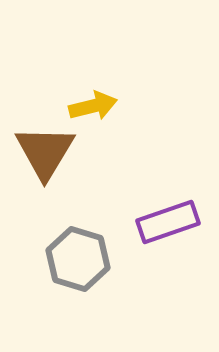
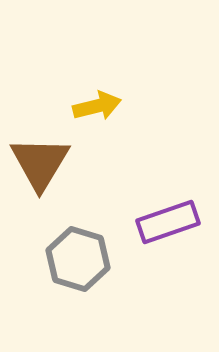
yellow arrow: moved 4 px right
brown triangle: moved 5 px left, 11 px down
